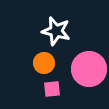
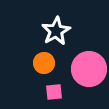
white star: rotated 28 degrees clockwise
pink square: moved 2 px right, 3 px down
